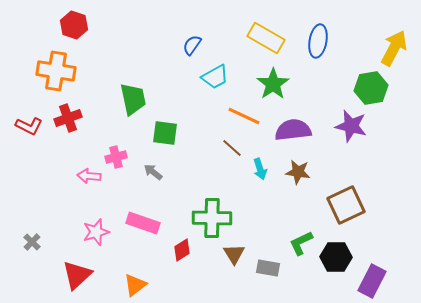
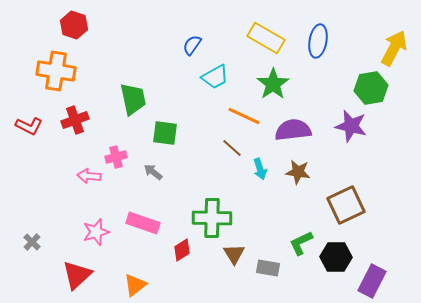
red cross: moved 7 px right, 2 px down
